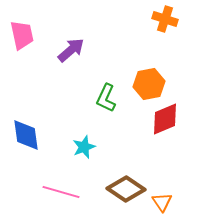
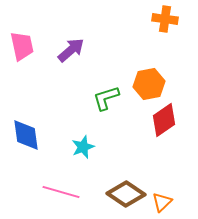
orange cross: rotated 10 degrees counterclockwise
pink trapezoid: moved 11 px down
green L-shape: rotated 48 degrees clockwise
red diamond: moved 1 px left, 1 px down; rotated 12 degrees counterclockwise
cyan star: moved 1 px left
brown diamond: moved 5 px down
orange triangle: rotated 20 degrees clockwise
